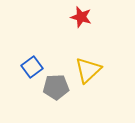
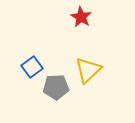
red star: rotated 15 degrees clockwise
